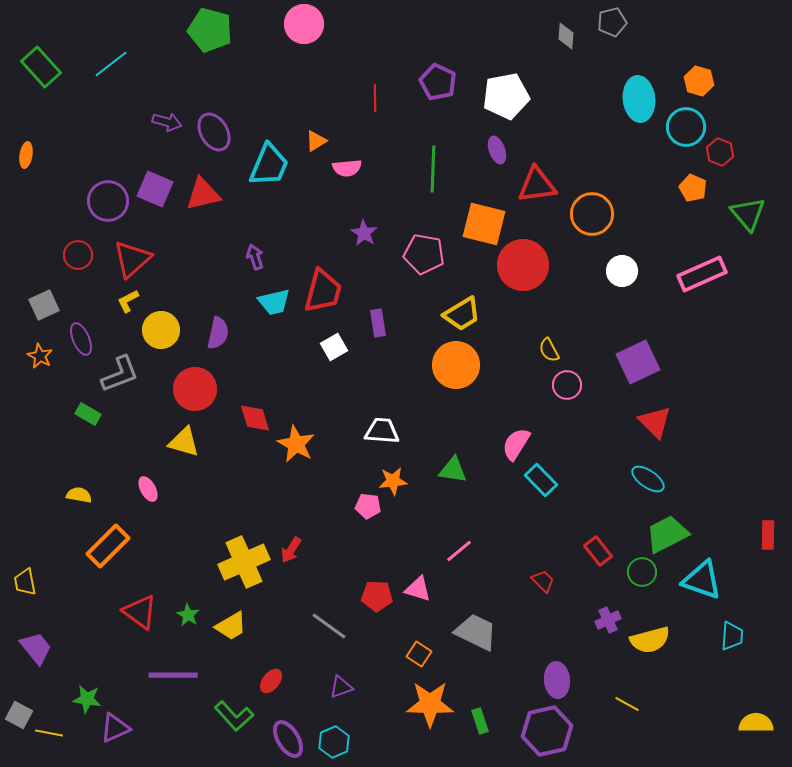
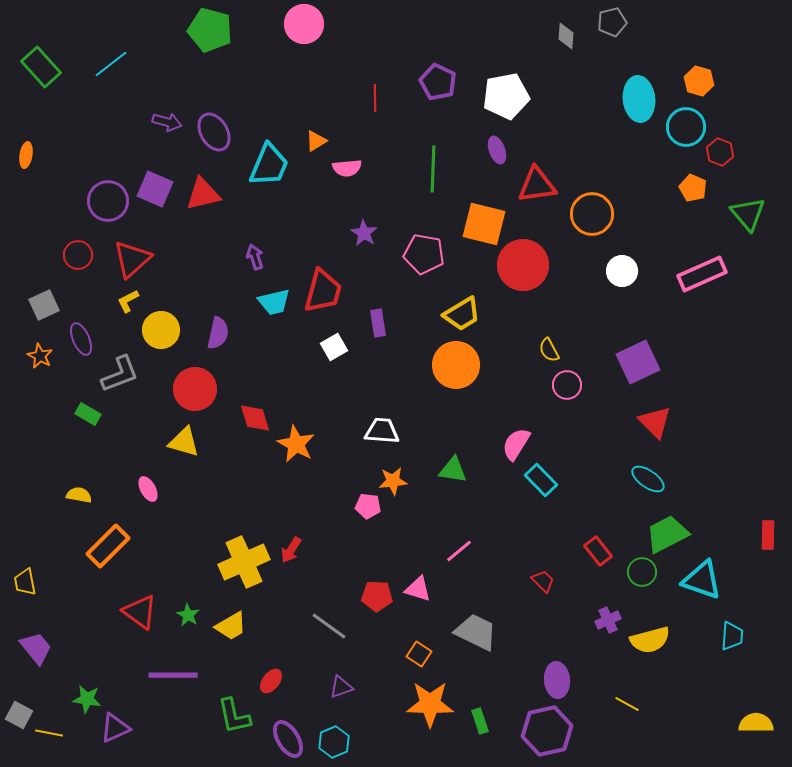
green L-shape at (234, 716): rotated 30 degrees clockwise
